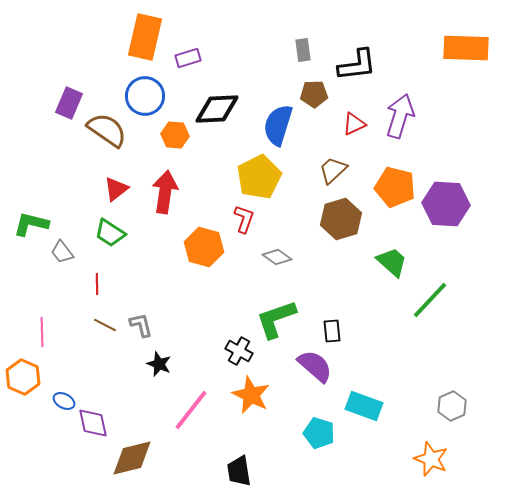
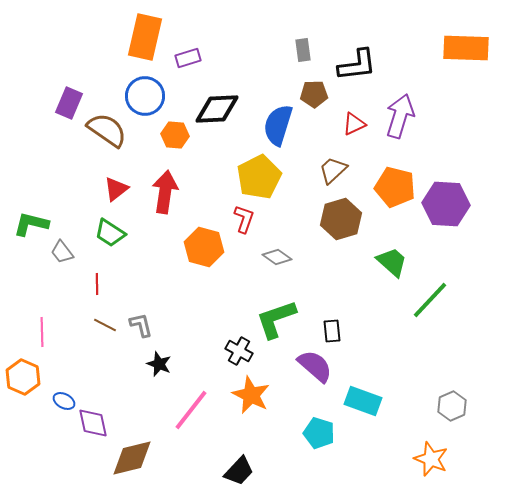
cyan rectangle at (364, 406): moved 1 px left, 5 px up
black trapezoid at (239, 471): rotated 128 degrees counterclockwise
